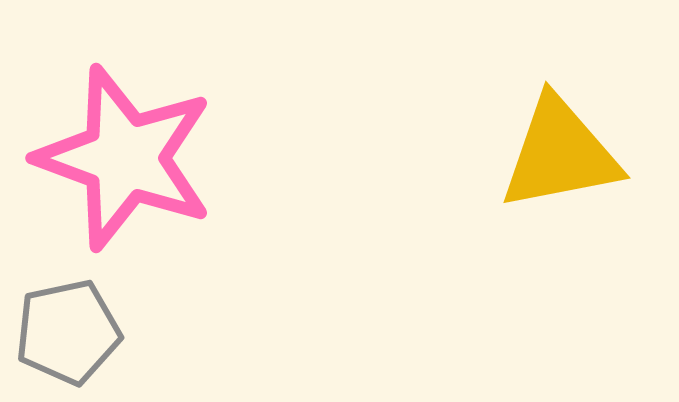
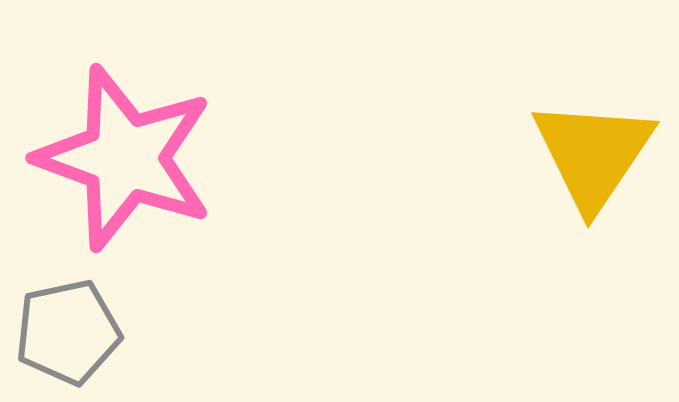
yellow triangle: moved 33 px right; rotated 45 degrees counterclockwise
